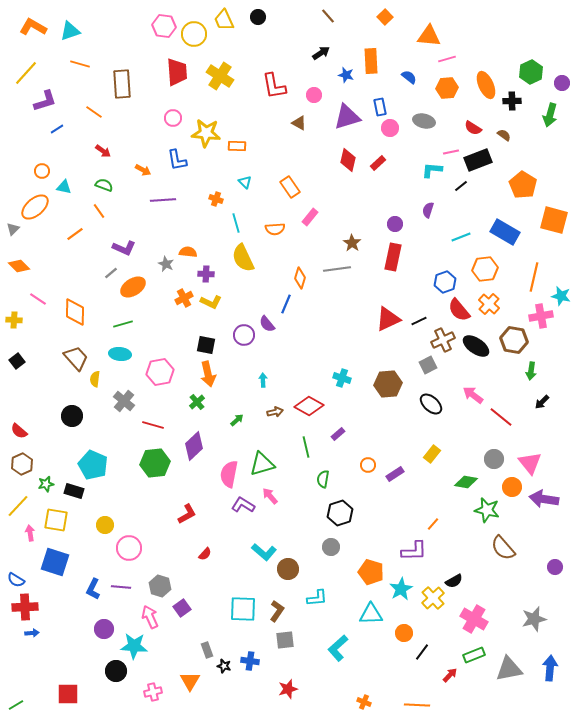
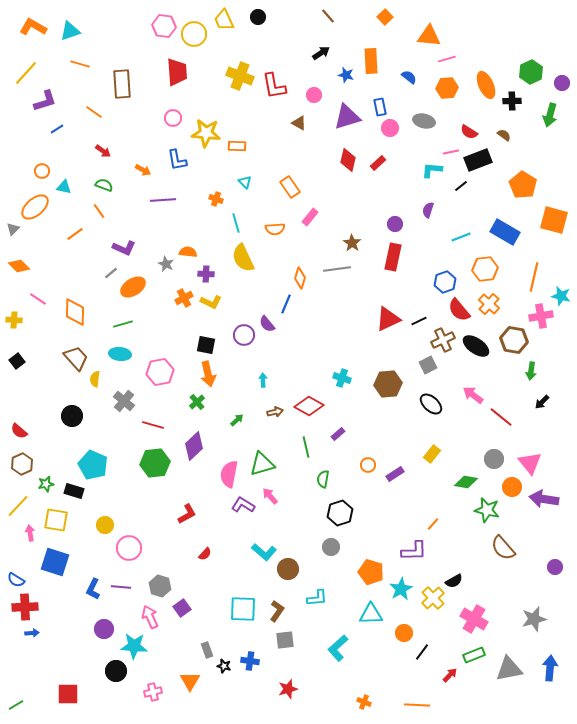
yellow cross at (220, 76): moved 20 px right; rotated 12 degrees counterclockwise
red semicircle at (473, 128): moved 4 px left, 4 px down
